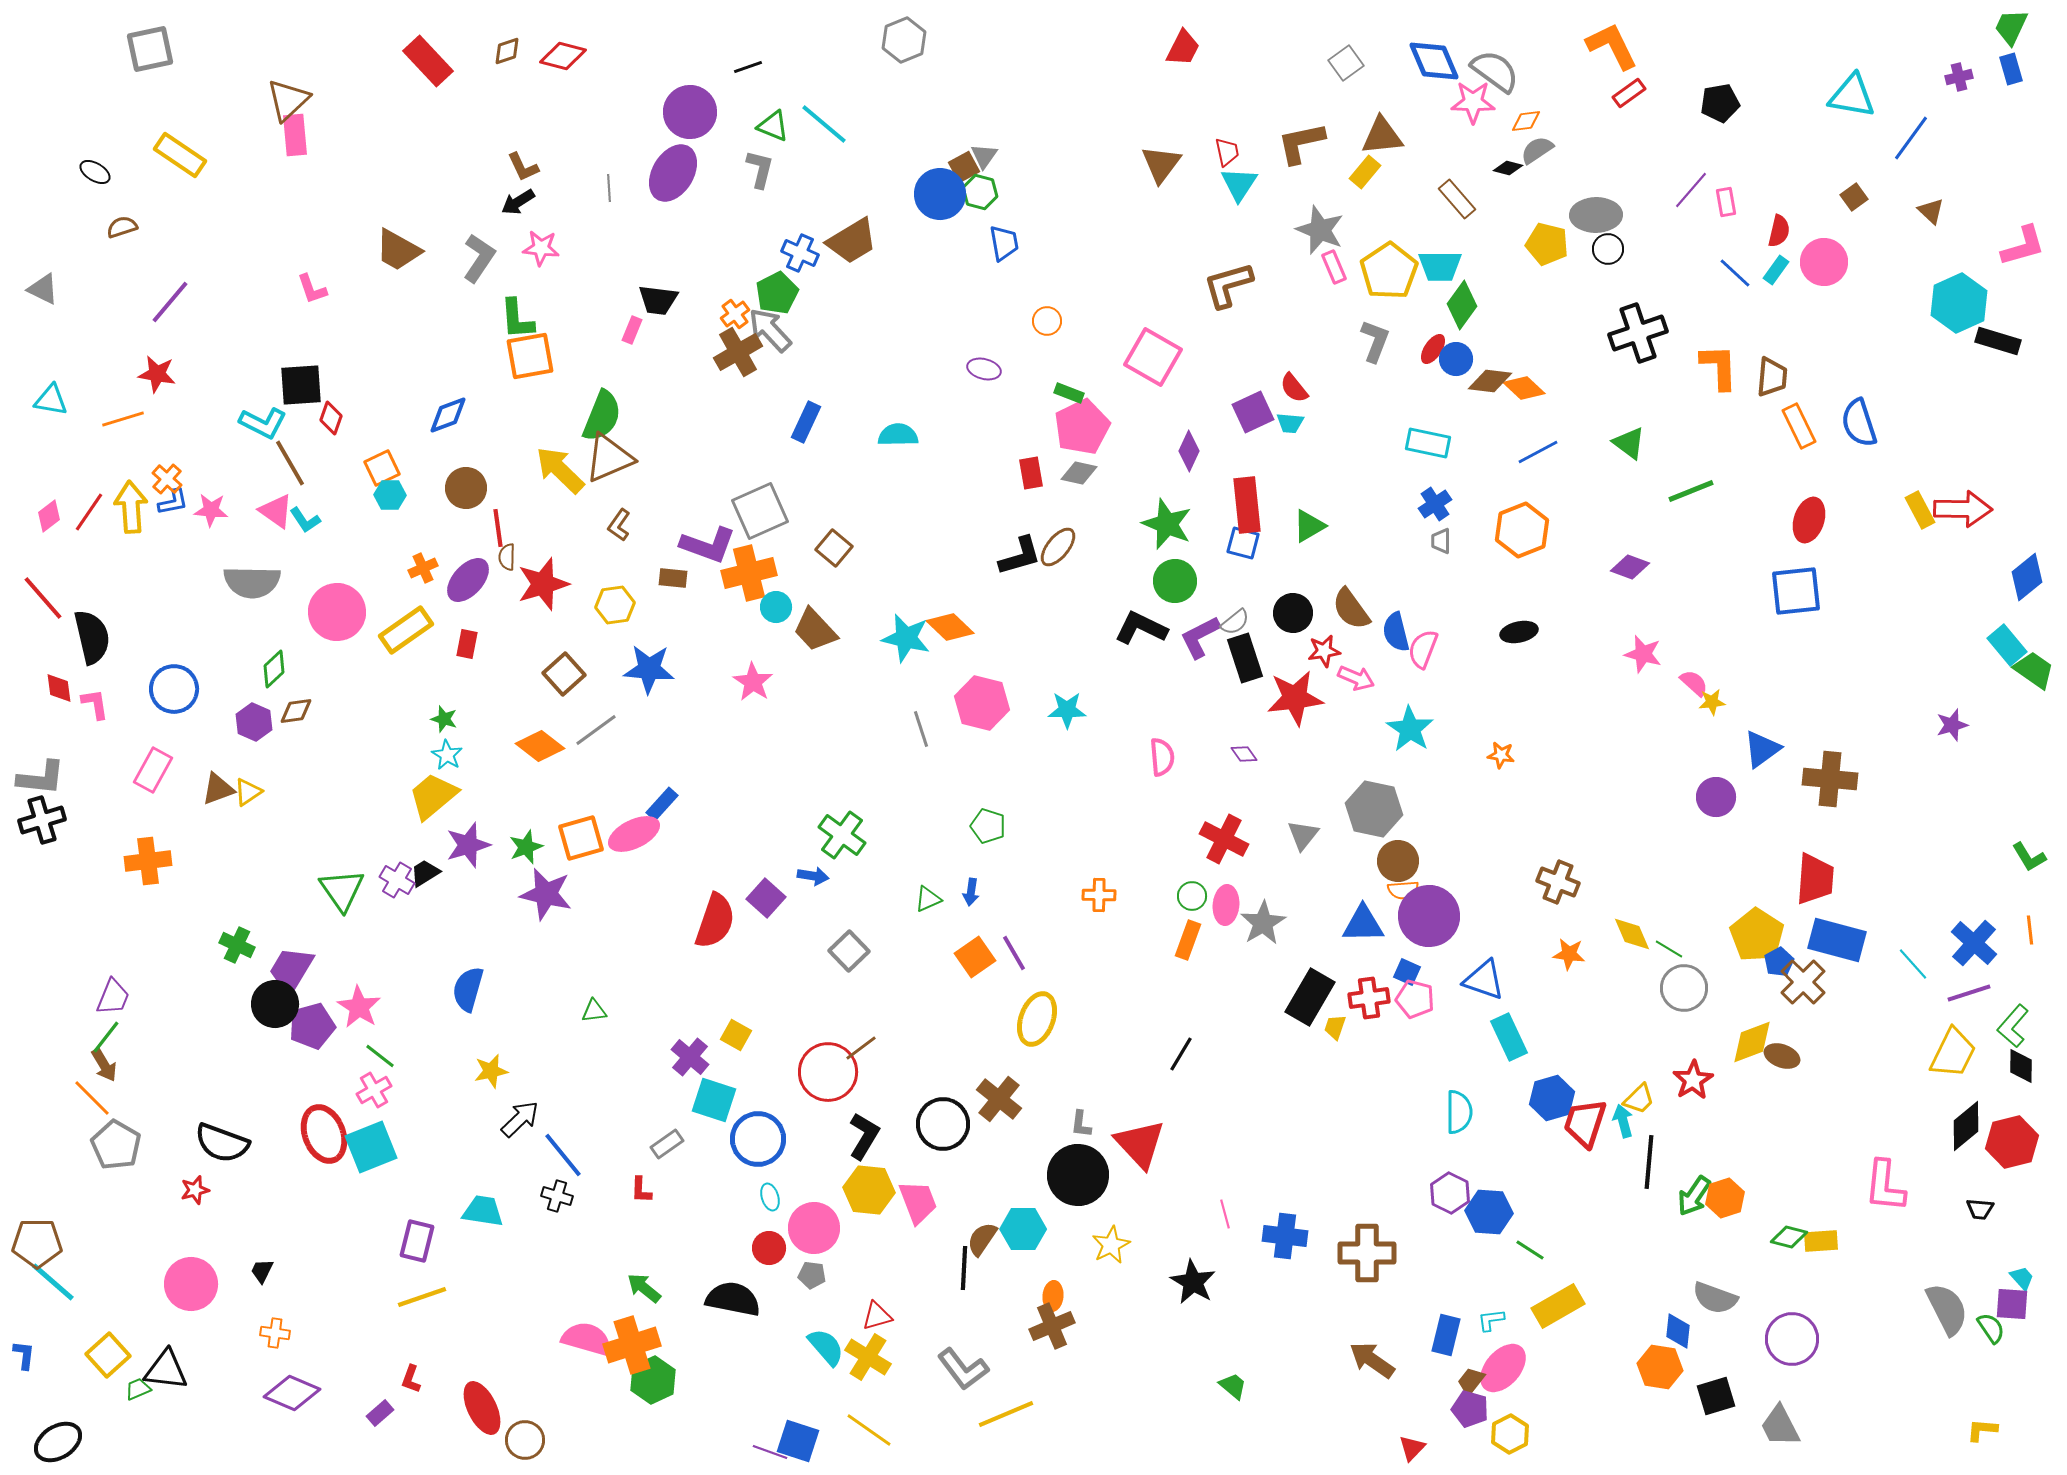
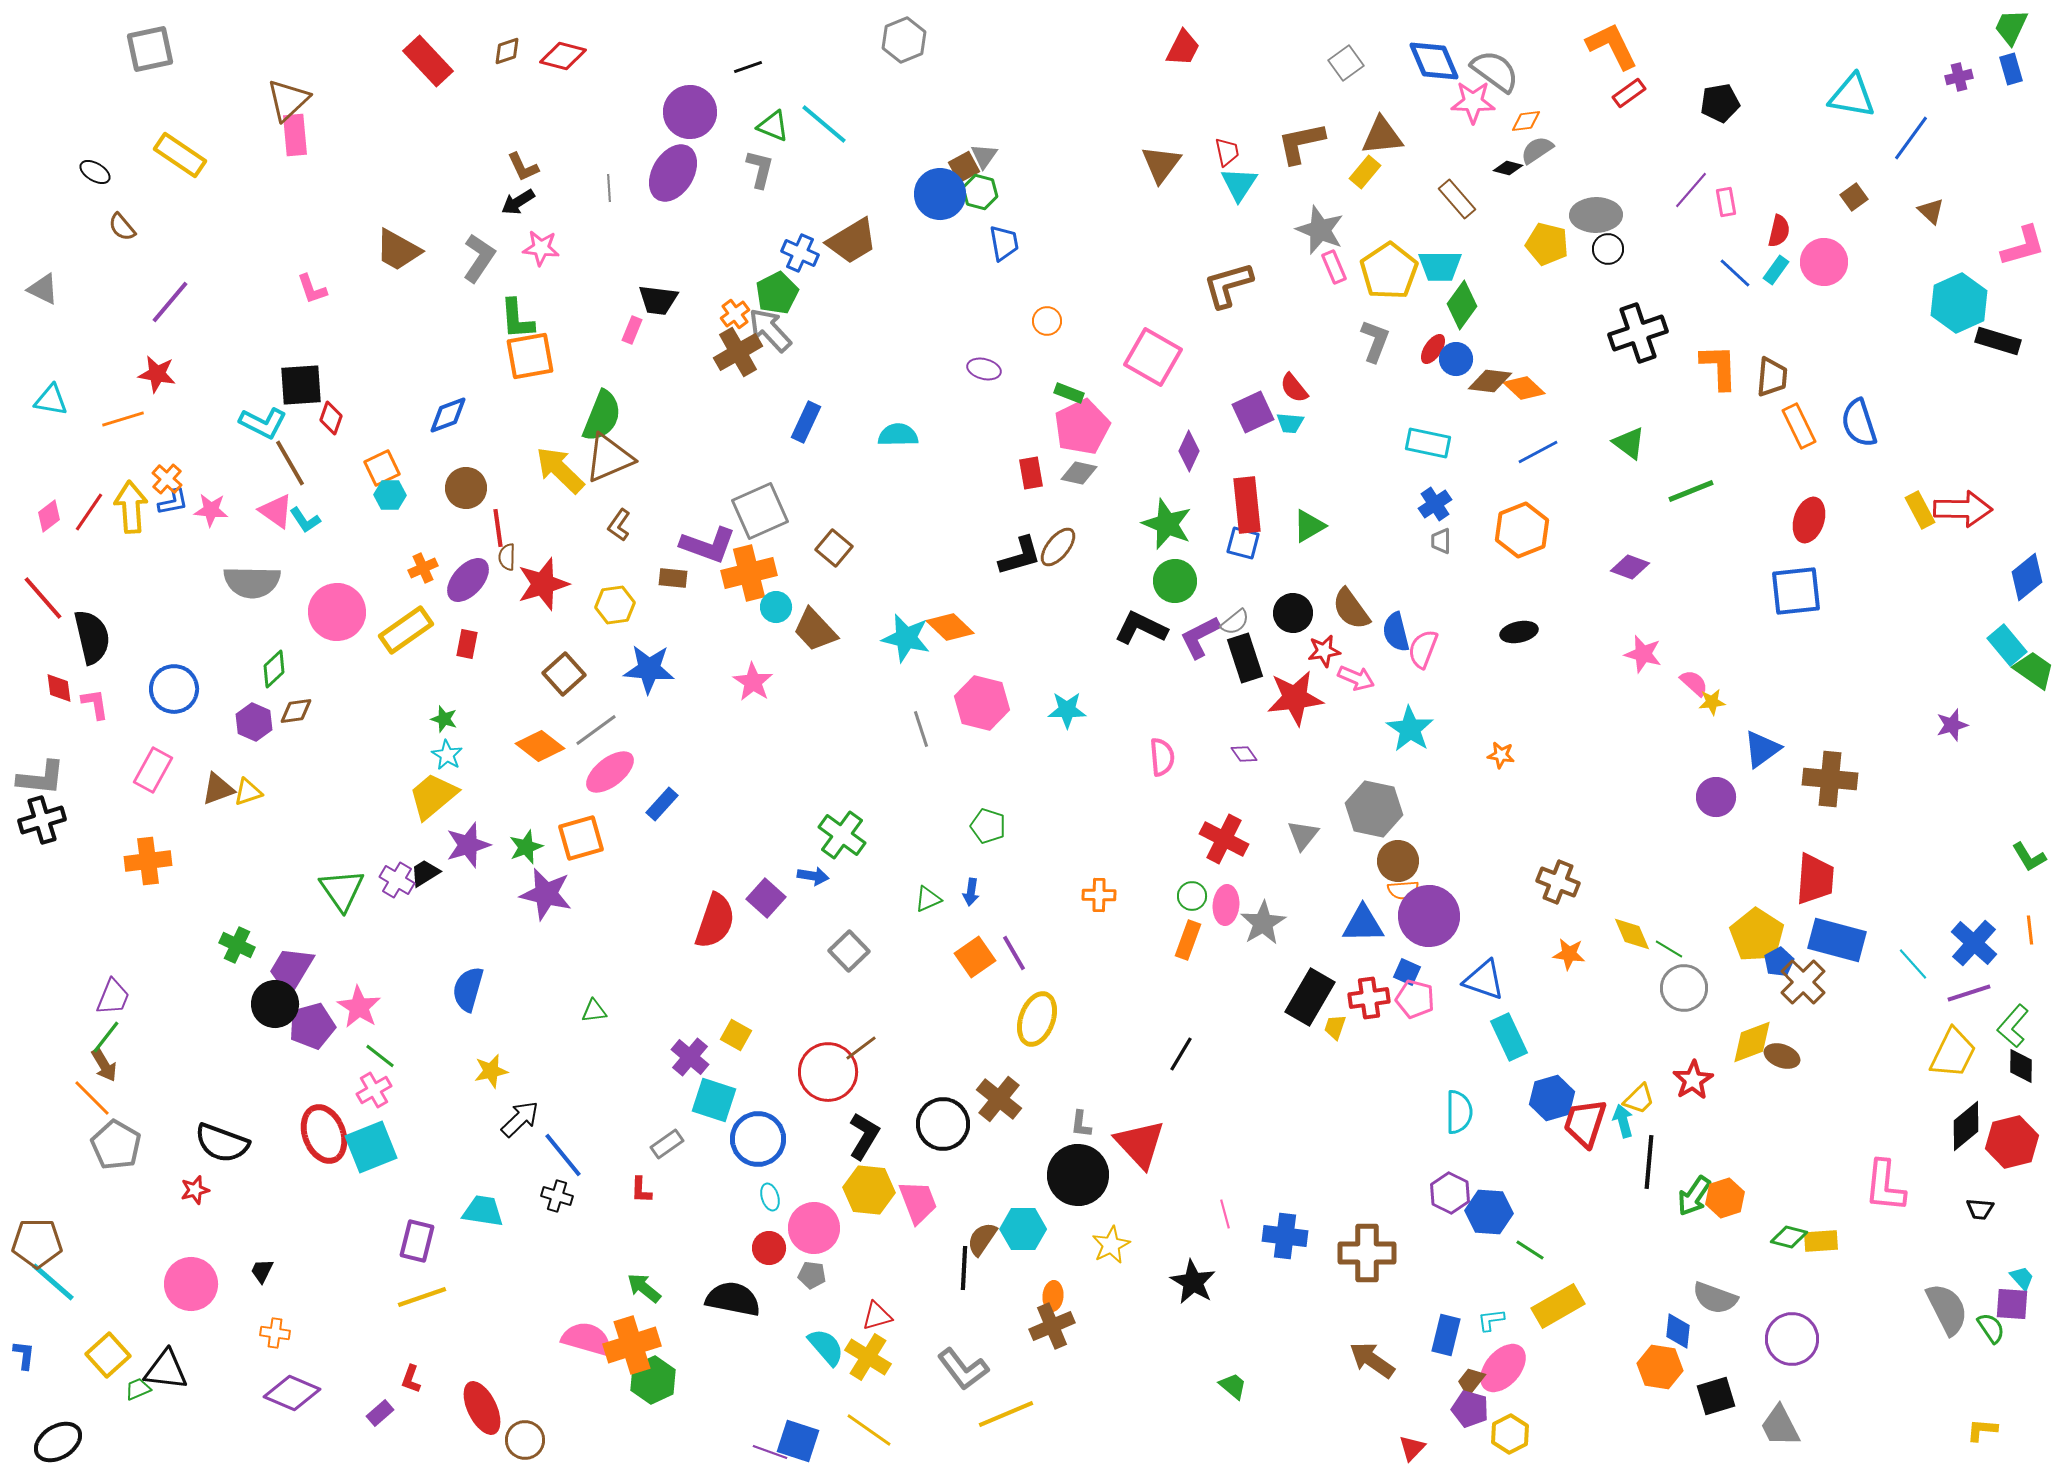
brown semicircle at (122, 227): rotated 112 degrees counterclockwise
yellow triangle at (248, 792): rotated 16 degrees clockwise
pink ellipse at (634, 834): moved 24 px left, 62 px up; rotated 12 degrees counterclockwise
